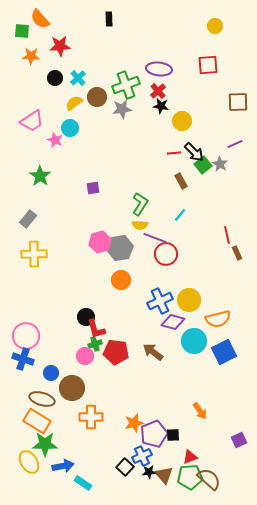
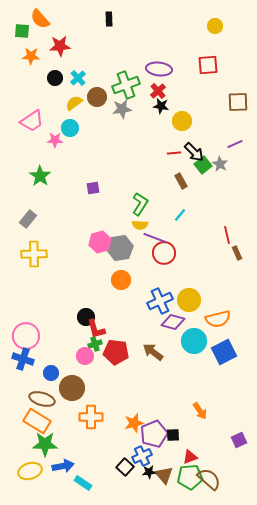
pink star at (55, 140): rotated 21 degrees counterclockwise
red circle at (166, 254): moved 2 px left, 1 px up
yellow ellipse at (29, 462): moved 1 px right, 9 px down; rotated 75 degrees counterclockwise
